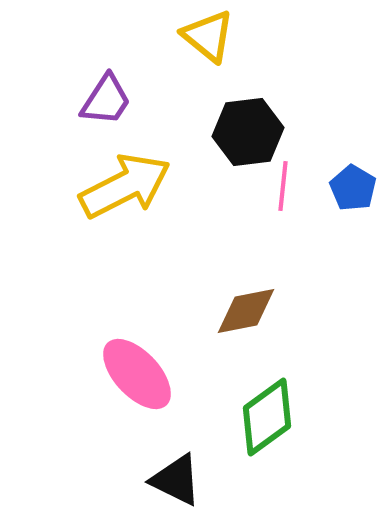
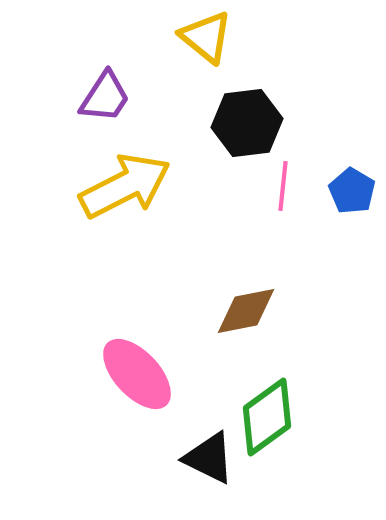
yellow triangle: moved 2 px left, 1 px down
purple trapezoid: moved 1 px left, 3 px up
black hexagon: moved 1 px left, 9 px up
blue pentagon: moved 1 px left, 3 px down
black triangle: moved 33 px right, 22 px up
